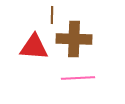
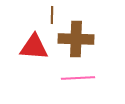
brown cross: moved 2 px right
